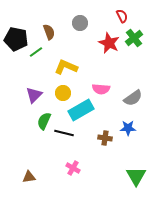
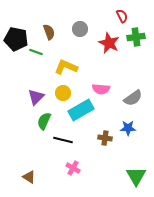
gray circle: moved 6 px down
green cross: moved 2 px right, 1 px up; rotated 30 degrees clockwise
green line: rotated 56 degrees clockwise
purple triangle: moved 2 px right, 2 px down
black line: moved 1 px left, 7 px down
brown triangle: rotated 40 degrees clockwise
